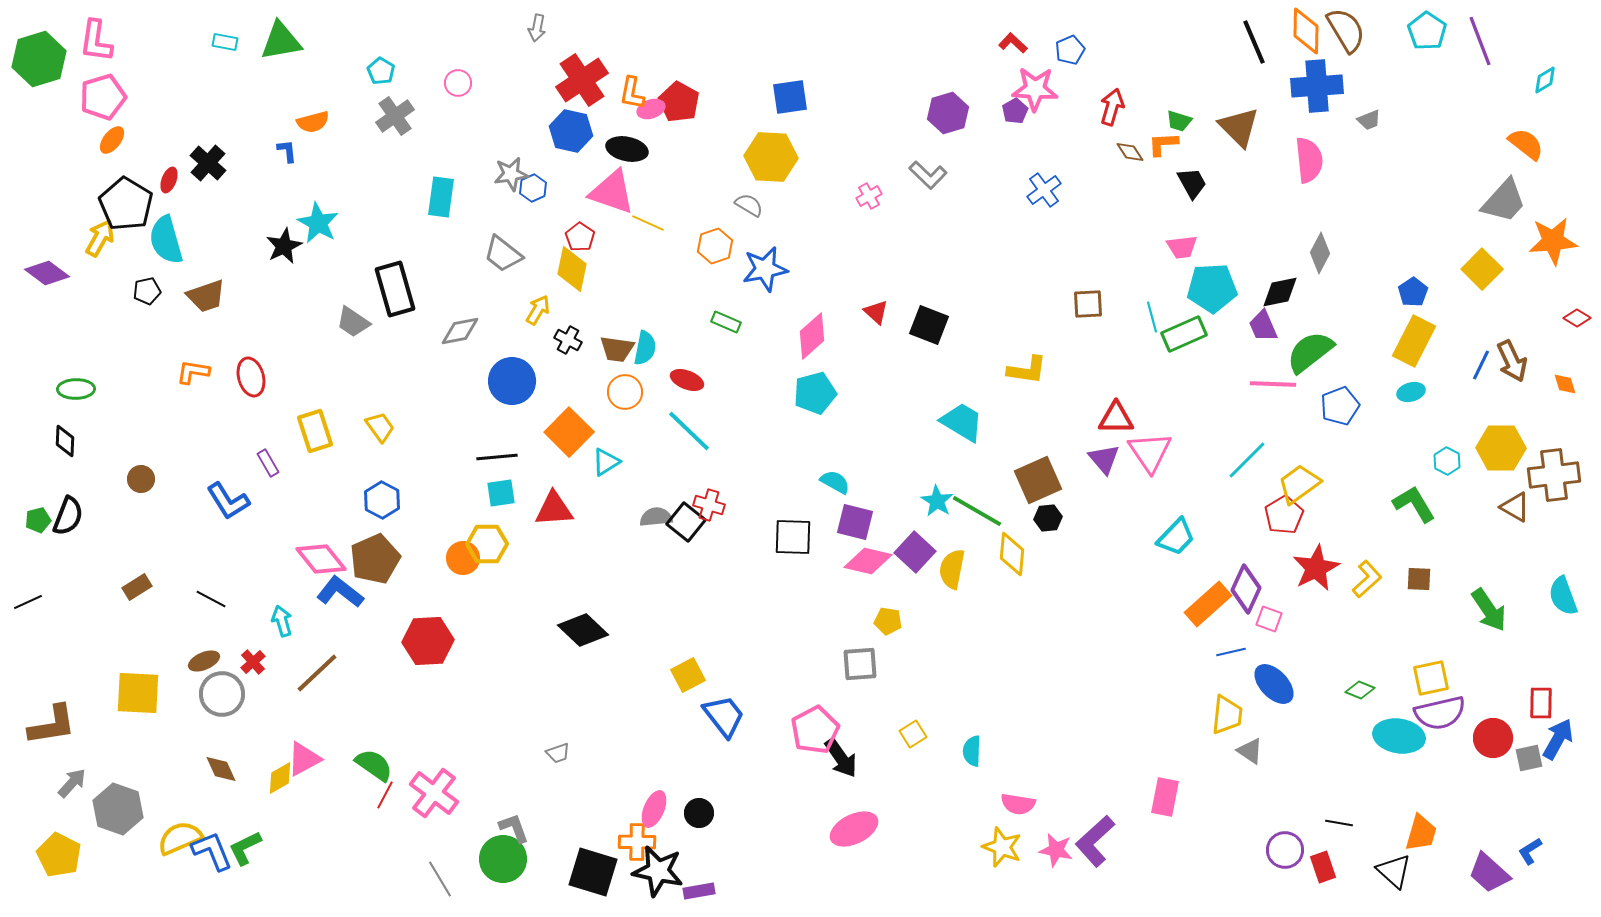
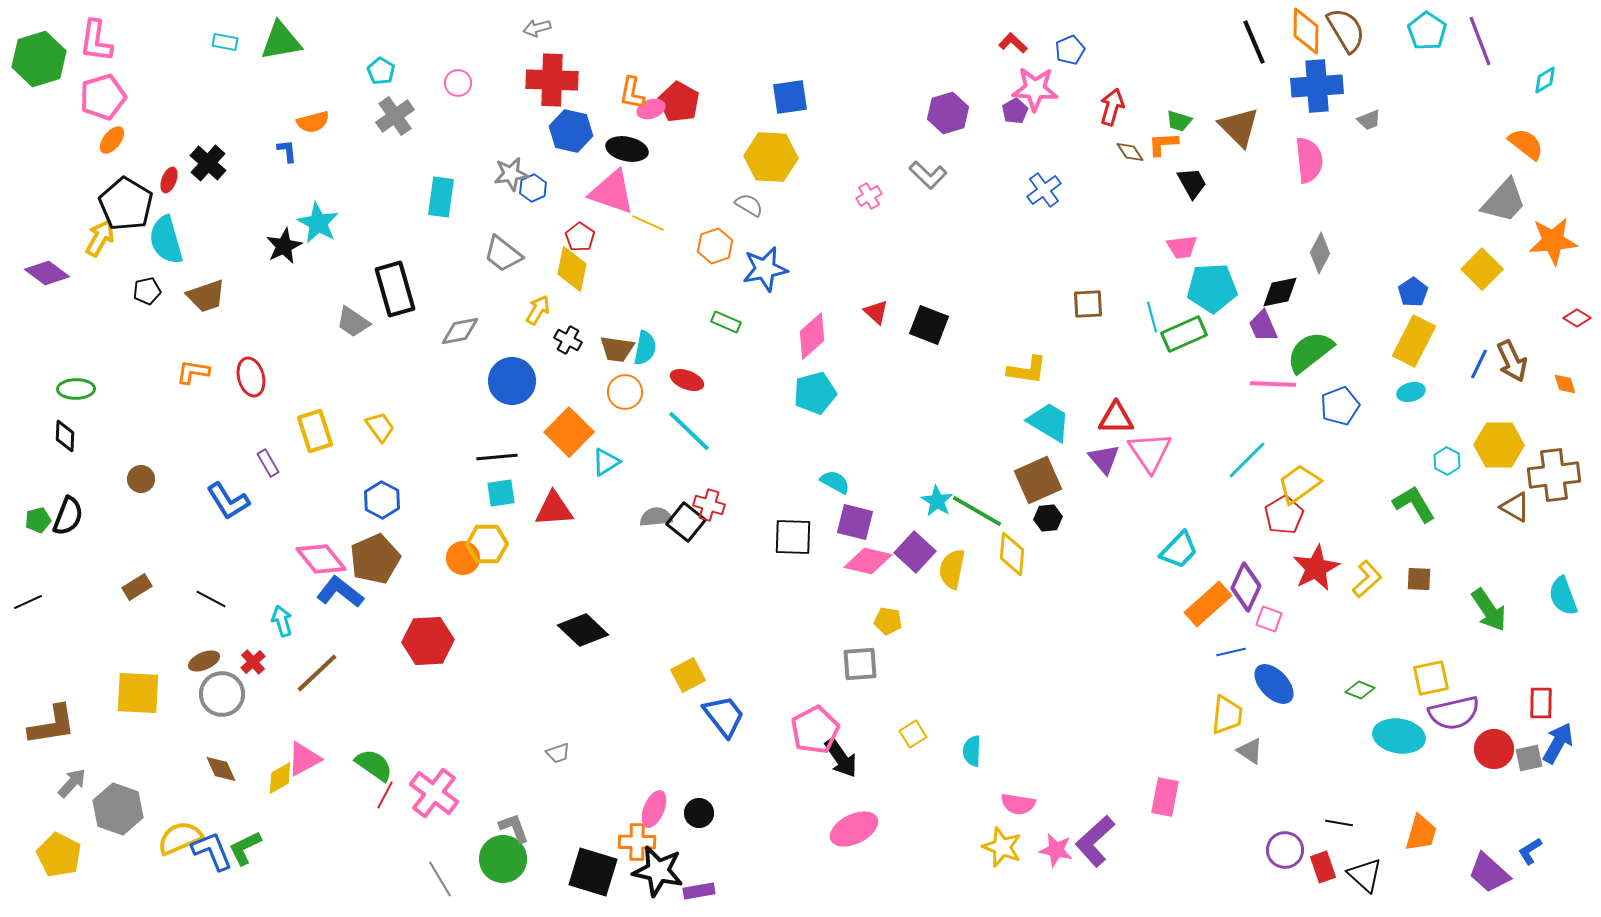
gray arrow at (537, 28): rotated 64 degrees clockwise
red cross at (582, 80): moved 30 px left; rotated 36 degrees clockwise
blue line at (1481, 365): moved 2 px left, 1 px up
cyan trapezoid at (962, 422): moved 87 px right
black diamond at (65, 441): moved 5 px up
yellow hexagon at (1501, 448): moved 2 px left, 3 px up
cyan trapezoid at (1176, 537): moved 3 px right, 13 px down
purple diamond at (1246, 589): moved 2 px up
purple semicircle at (1440, 713): moved 14 px right
red circle at (1493, 738): moved 1 px right, 11 px down
blue arrow at (1558, 739): moved 4 px down
black triangle at (1394, 871): moved 29 px left, 4 px down
